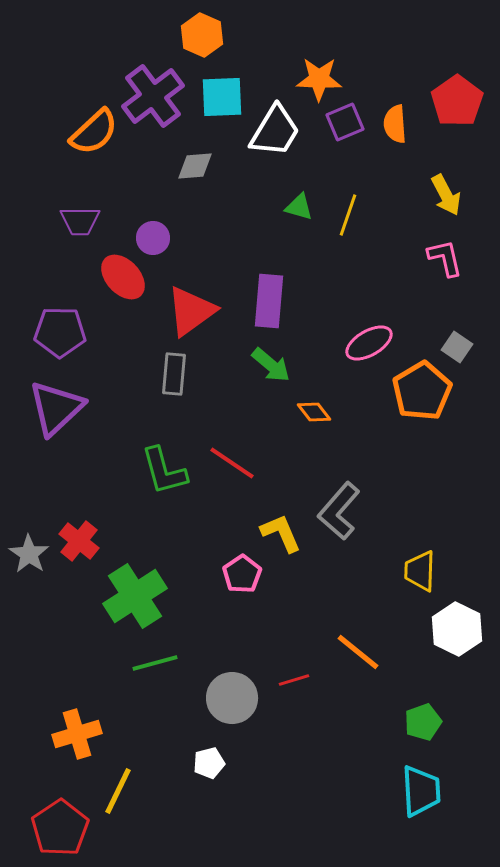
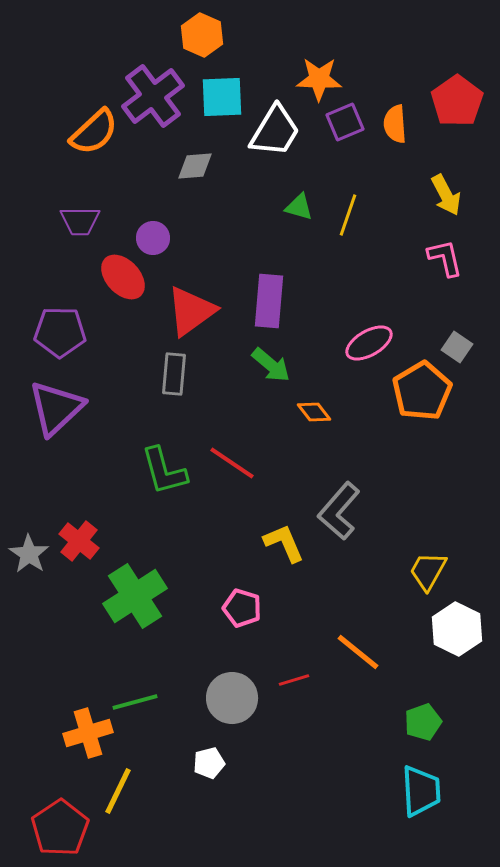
yellow L-shape at (281, 533): moved 3 px right, 10 px down
yellow trapezoid at (420, 571): moved 8 px right; rotated 27 degrees clockwise
pink pentagon at (242, 574): moved 34 px down; rotated 21 degrees counterclockwise
green line at (155, 663): moved 20 px left, 39 px down
orange cross at (77, 734): moved 11 px right, 1 px up
